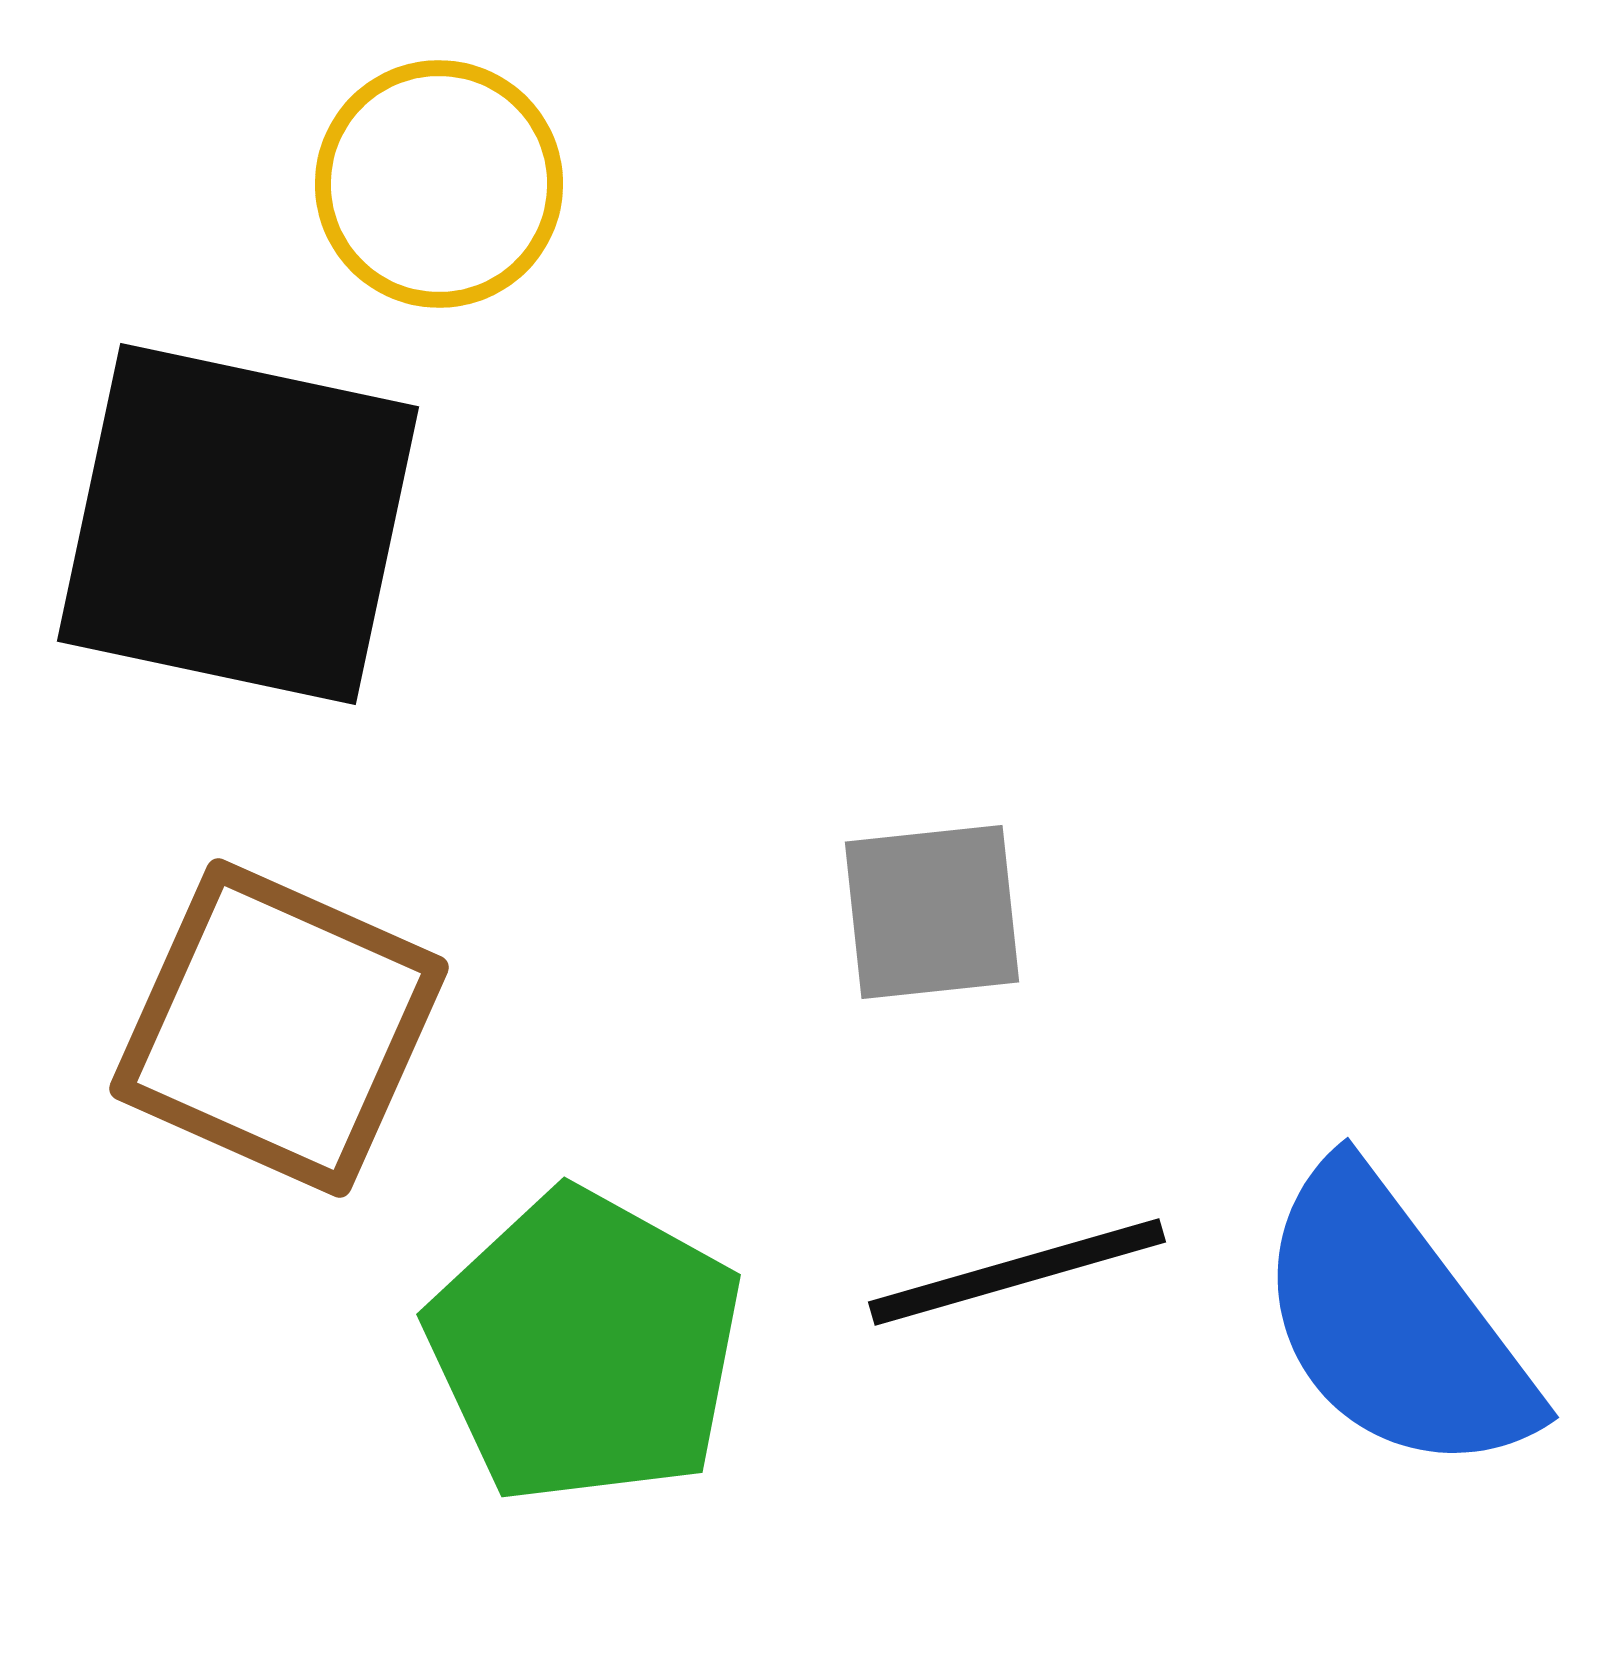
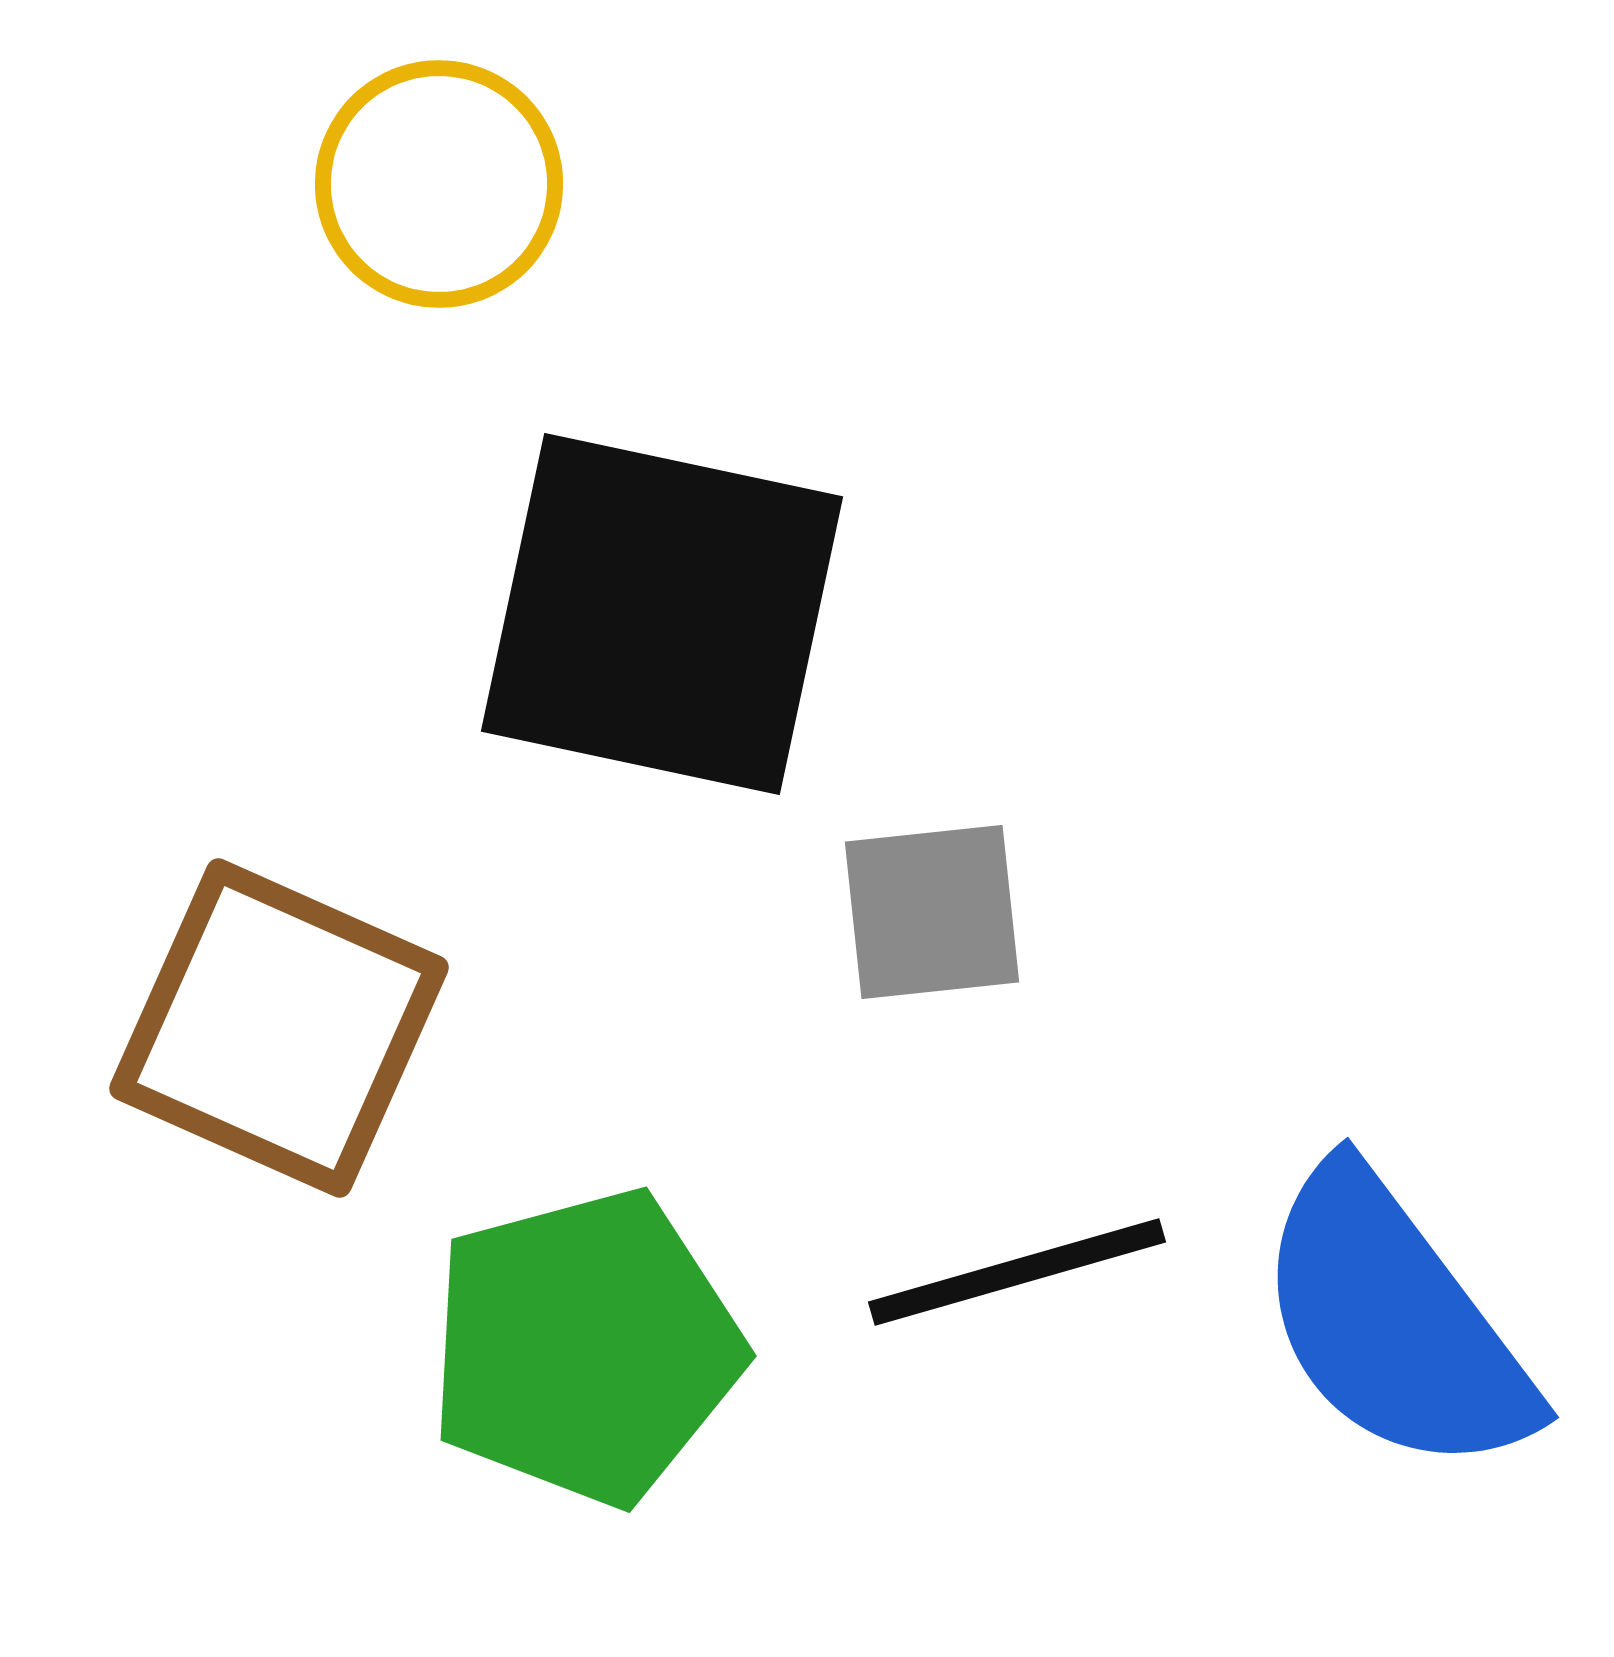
black square: moved 424 px right, 90 px down
green pentagon: rotated 28 degrees clockwise
